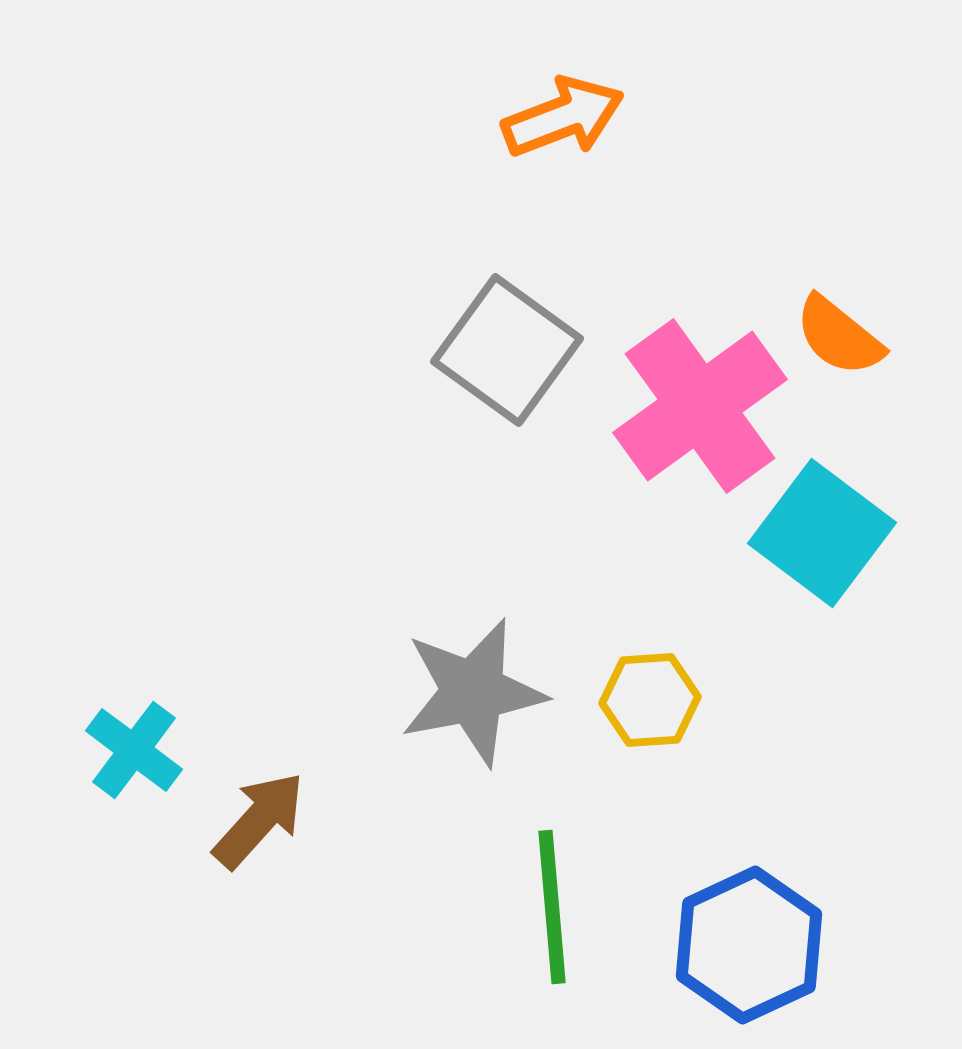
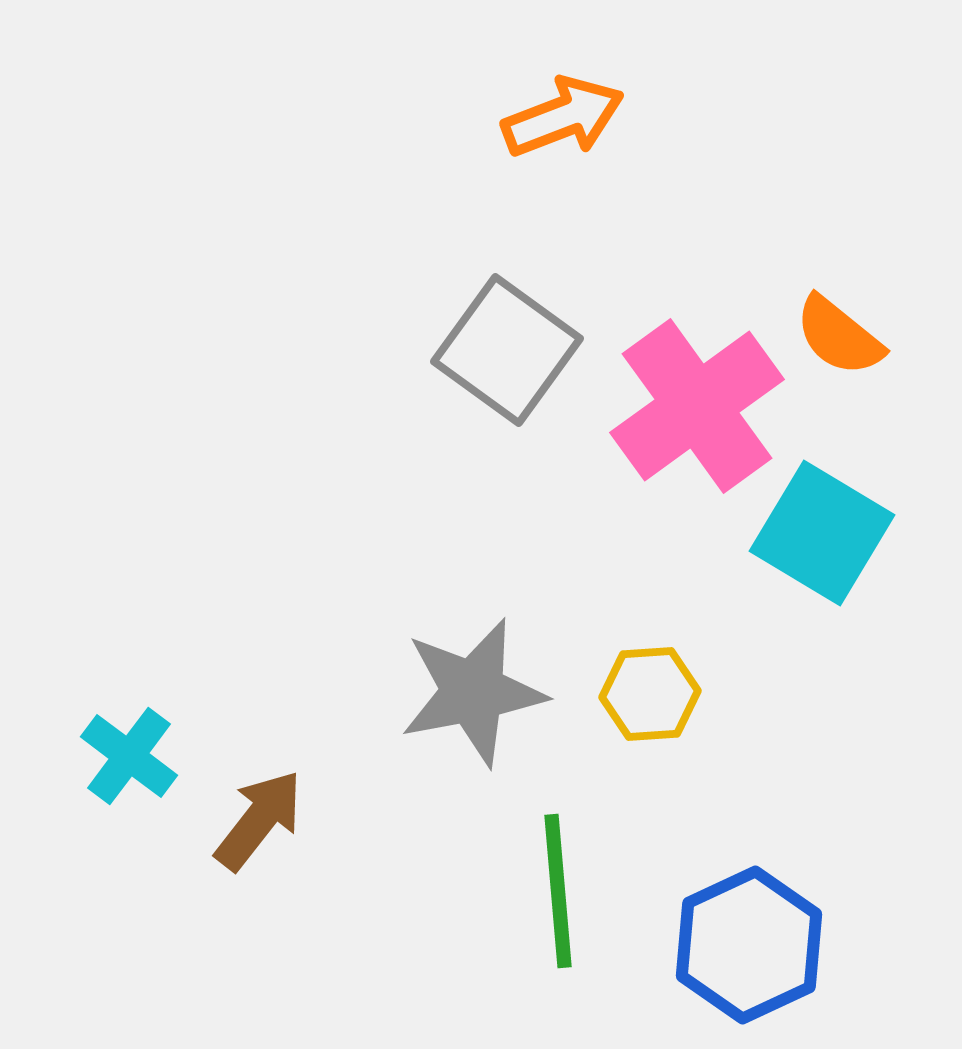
pink cross: moved 3 px left
cyan square: rotated 6 degrees counterclockwise
yellow hexagon: moved 6 px up
cyan cross: moved 5 px left, 6 px down
brown arrow: rotated 4 degrees counterclockwise
green line: moved 6 px right, 16 px up
